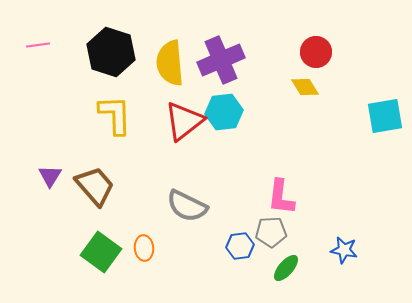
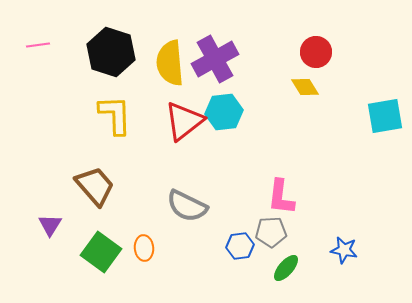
purple cross: moved 6 px left, 1 px up; rotated 6 degrees counterclockwise
purple triangle: moved 49 px down
